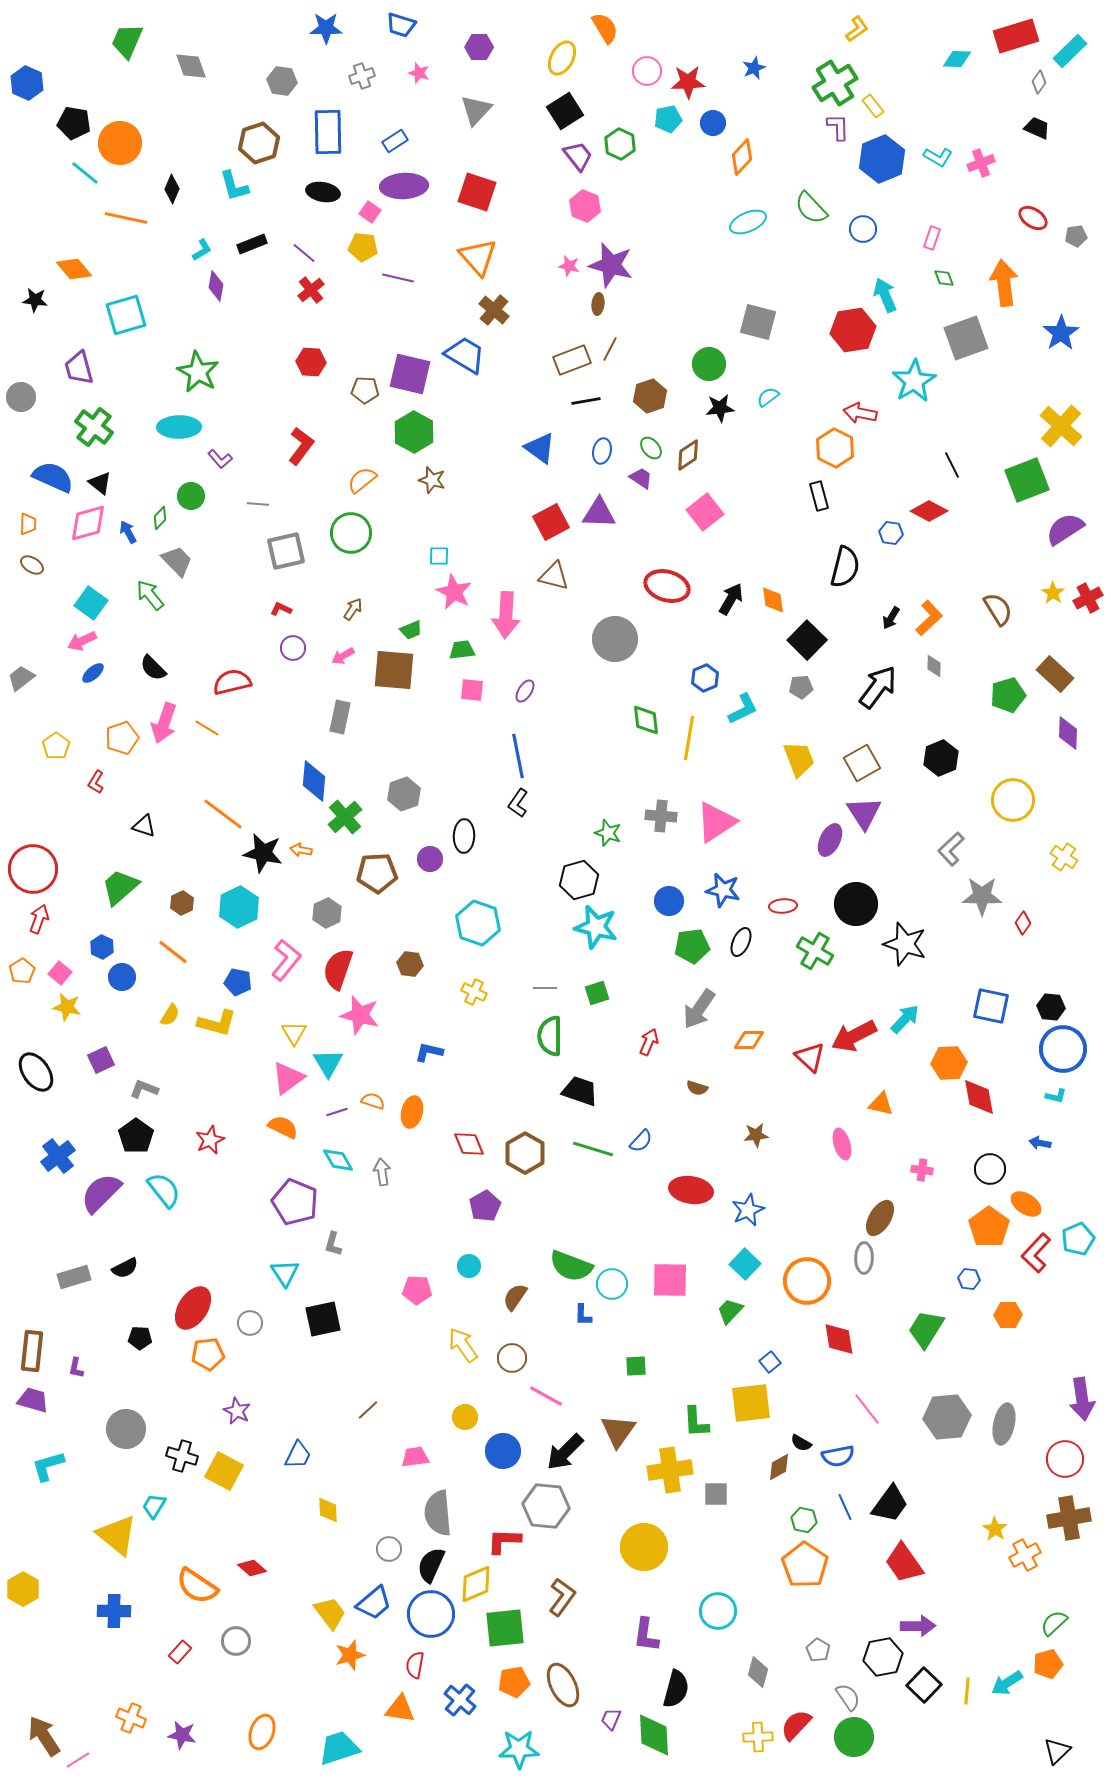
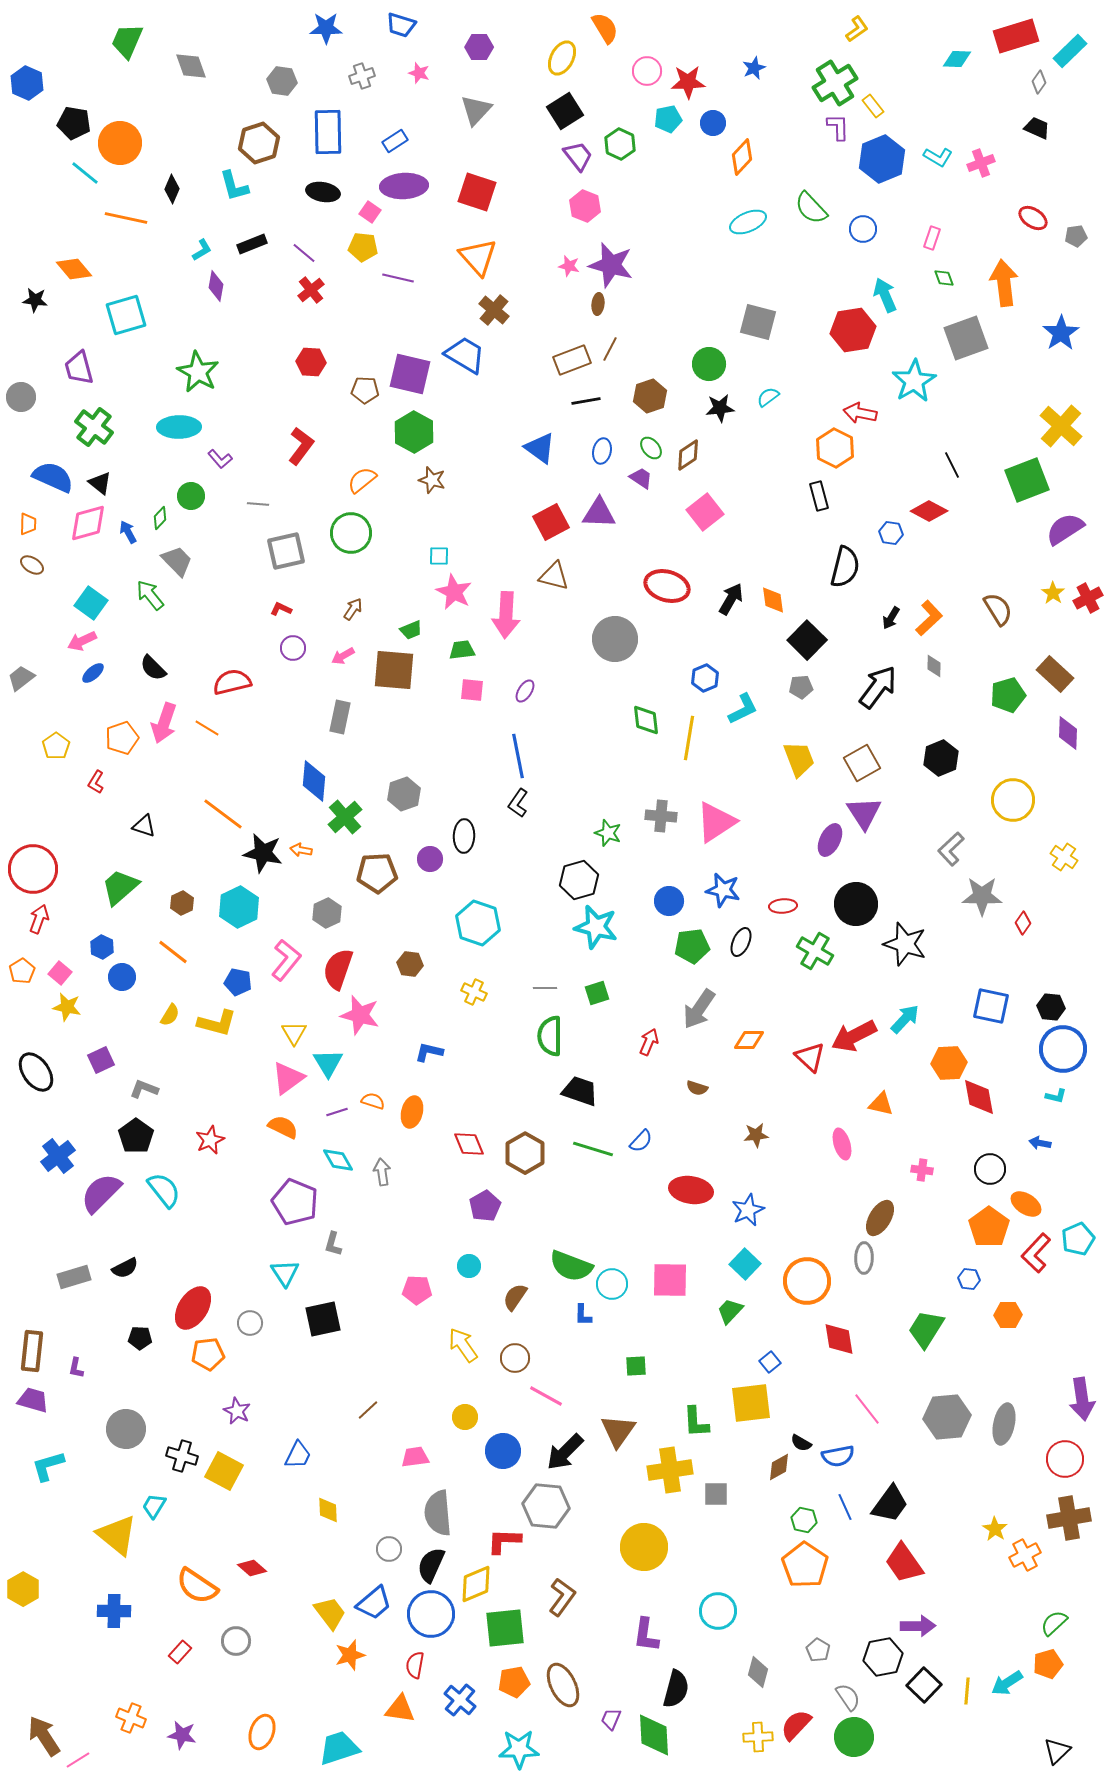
brown circle at (512, 1358): moved 3 px right
